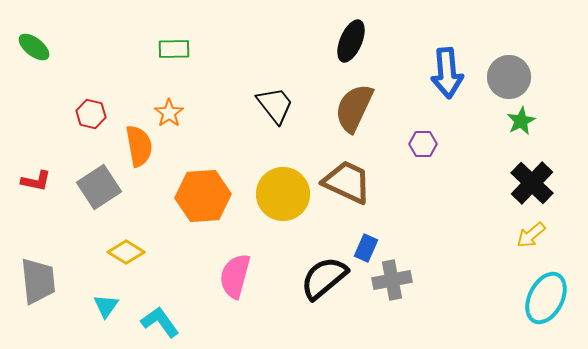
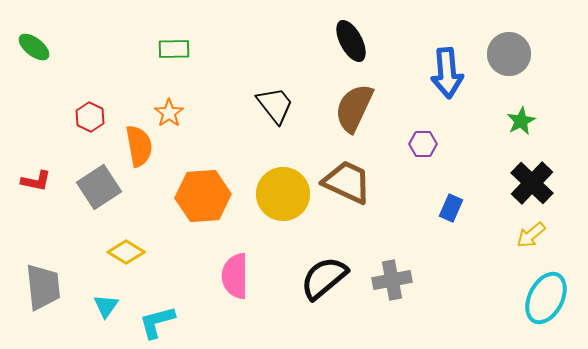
black ellipse: rotated 51 degrees counterclockwise
gray circle: moved 23 px up
red hexagon: moved 1 px left, 3 px down; rotated 12 degrees clockwise
blue rectangle: moved 85 px right, 40 px up
pink semicircle: rotated 15 degrees counterclockwise
gray trapezoid: moved 5 px right, 6 px down
cyan L-shape: moved 3 px left; rotated 69 degrees counterclockwise
